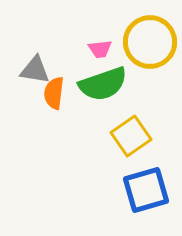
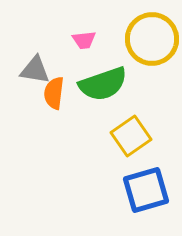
yellow circle: moved 2 px right, 3 px up
pink trapezoid: moved 16 px left, 9 px up
